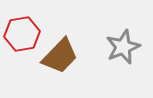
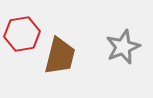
brown trapezoid: rotated 30 degrees counterclockwise
